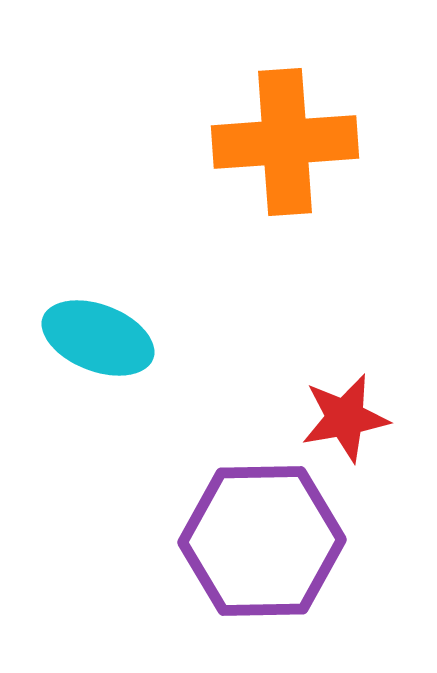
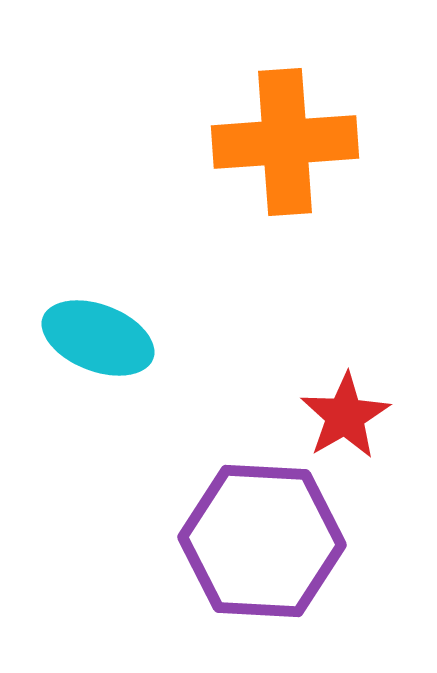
red star: moved 2 px up; rotated 20 degrees counterclockwise
purple hexagon: rotated 4 degrees clockwise
